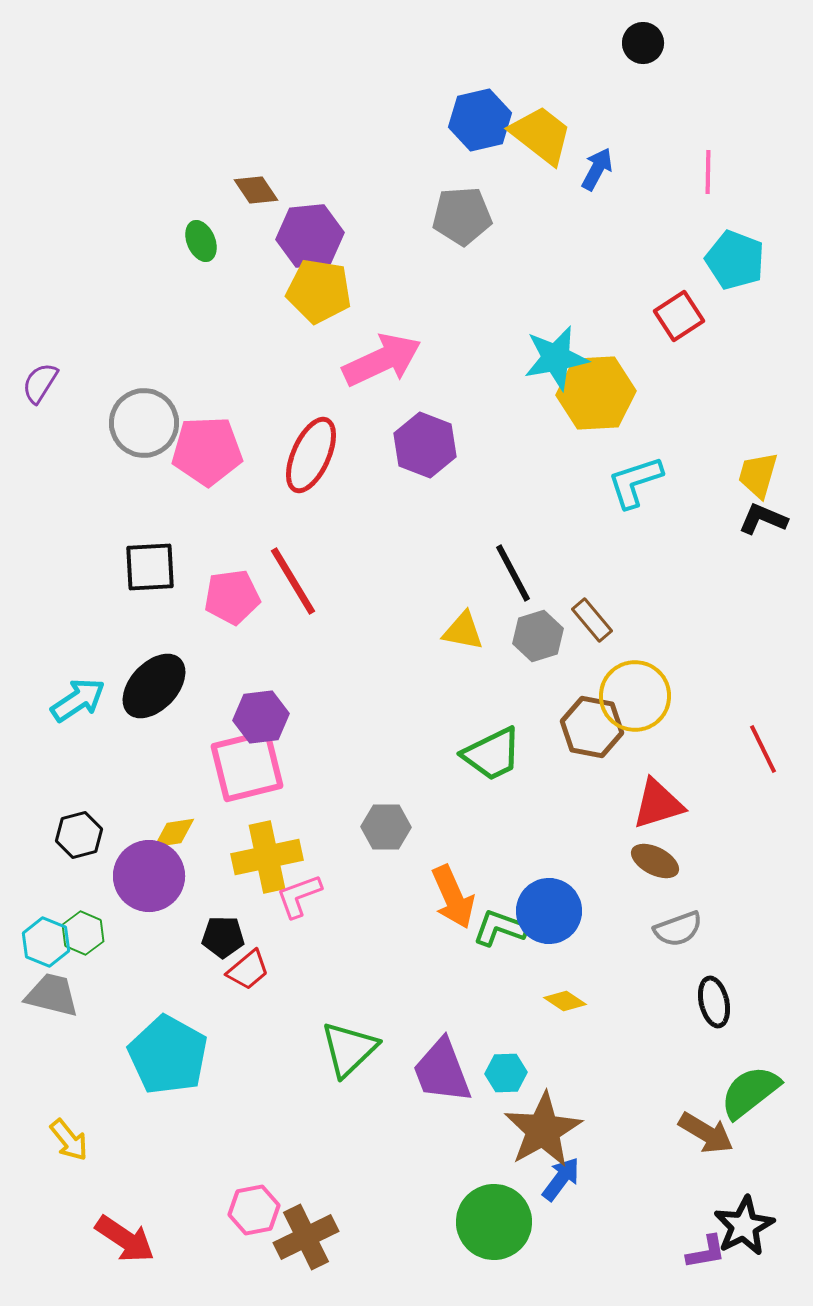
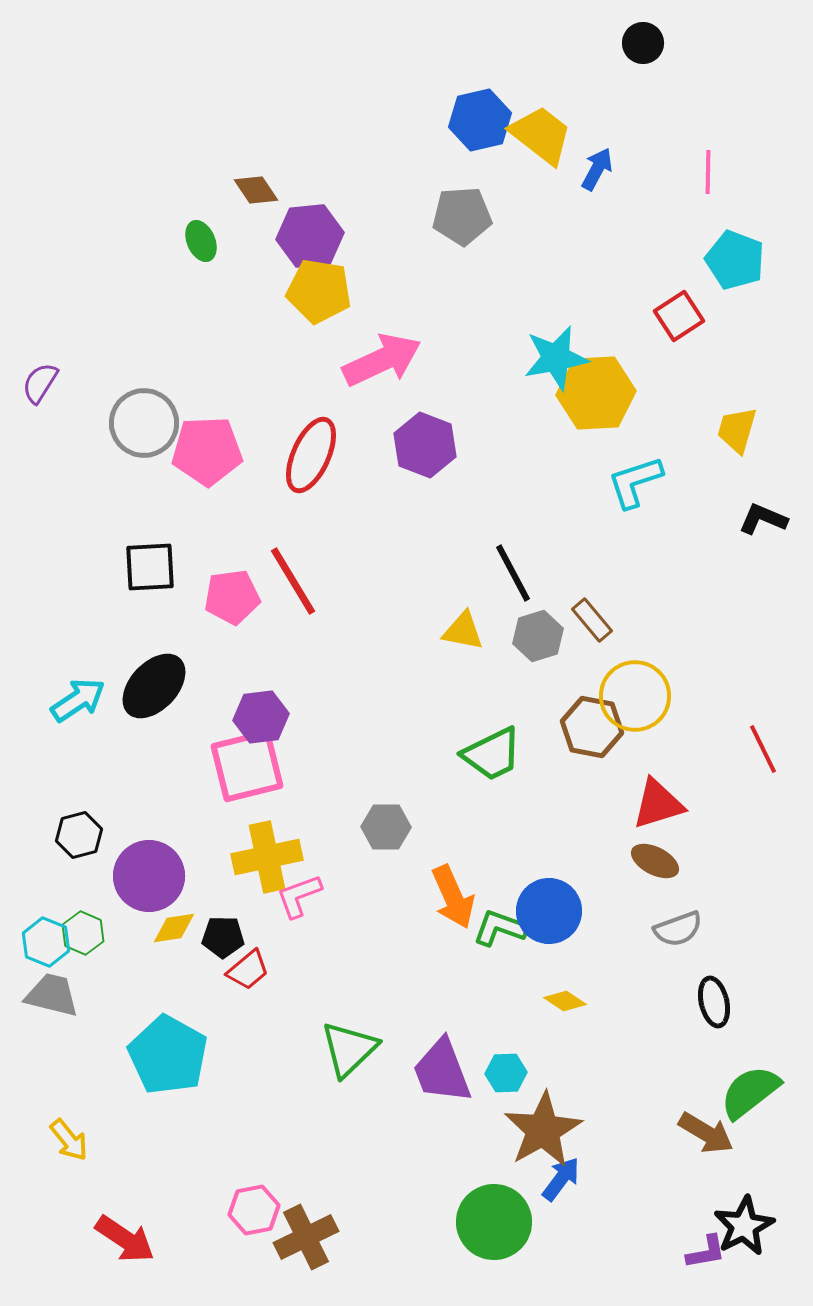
yellow trapezoid at (758, 475): moved 21 px left, 45 px up
yellow diamond at (174, 833): moved 95 px down
